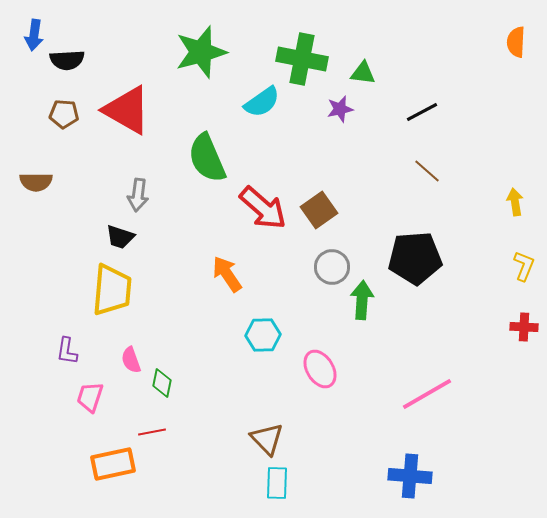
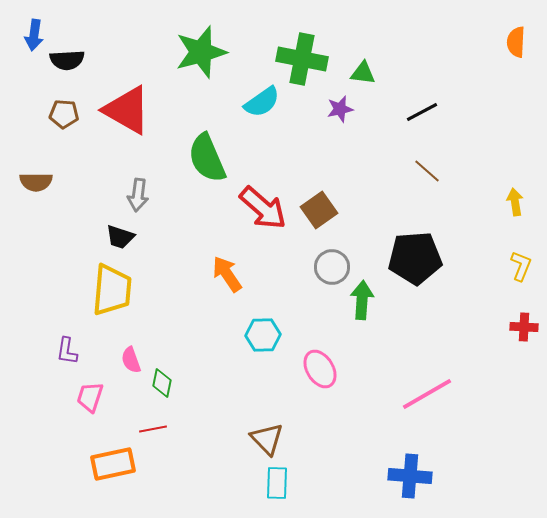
yellow L-shape: moved 3 px left
red line: moved 1 px right, 3 px up
